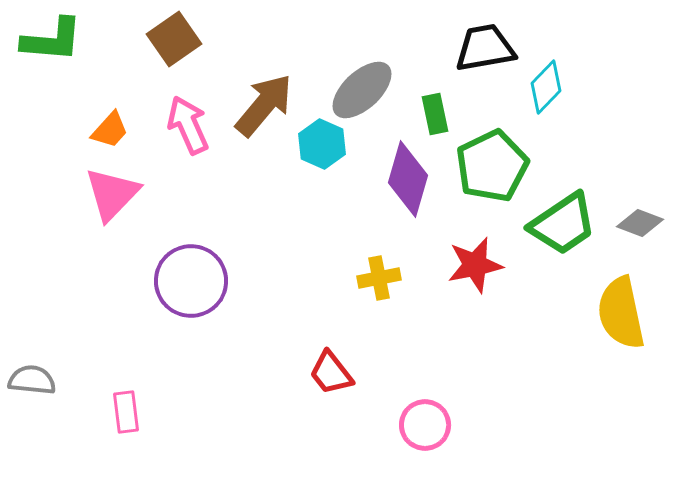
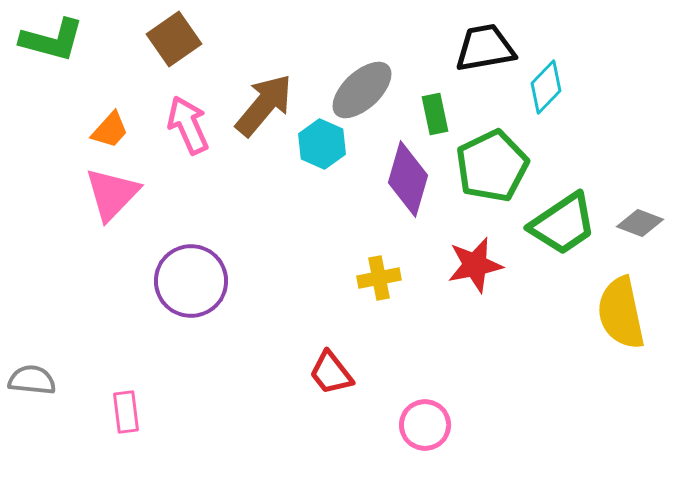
green L-shape: rotated 10 degrees clockwise
